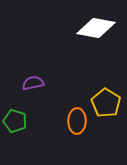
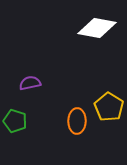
white diamond: moved 1 px right
purple semicircle: moved 3 px left
yellow pentagon: moved 3 px right, 4 px down
